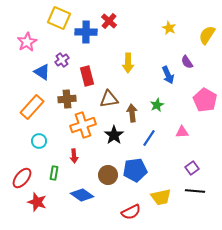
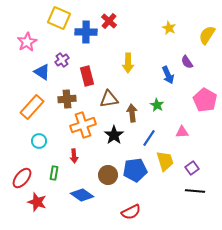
green star: rotated 16 degrees counterclockwise
yellow trapezoid: moved 4 px right, 36 px up; rotated 95 degrees counterclockwise
